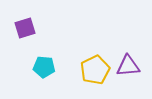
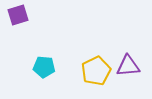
purple square: moved 7 px left, 13 px up
yellow pentagon: moved 1 px right, 1 px down
